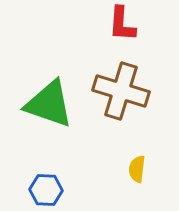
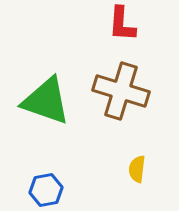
green triangle: moved 3 px left, 3 px up
blue hexagon: rotated 12 degrees counterclockwise
